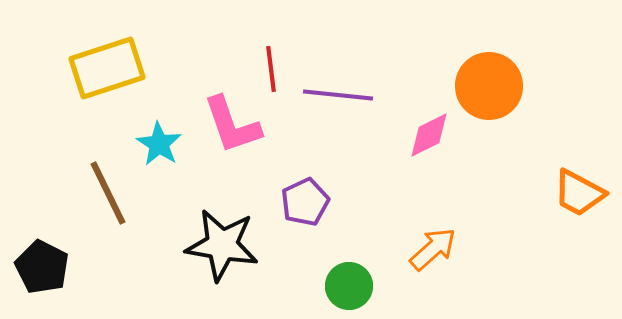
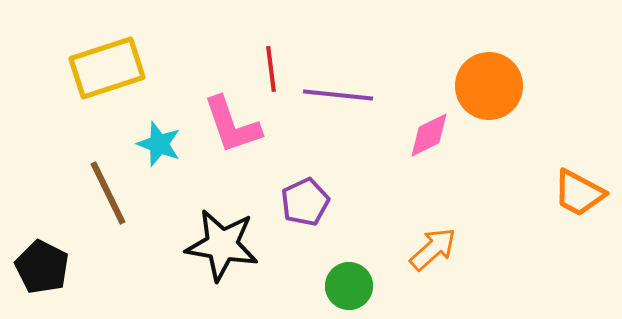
cyan star: rotated 12 degrees counterclockwise
